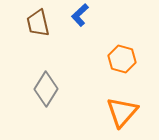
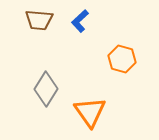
blue L-shape: moved 6 px down
brown trapezoid: moved 1 px right, 3 px up; rotated 72 degrees counterclockwise
orange triangle: moved 32 px left; rotated 16 degrees counterclockwise
